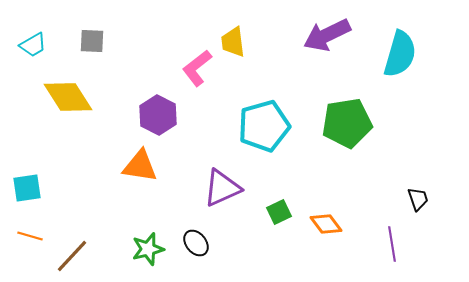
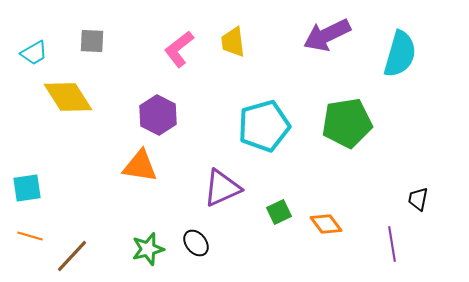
cyan trapezoid: moved 1 px right, 8 px down
pink L-shape: moved 18 px left, 19 px up
black trapezoid: rotated 150 degrees counterclockwise
